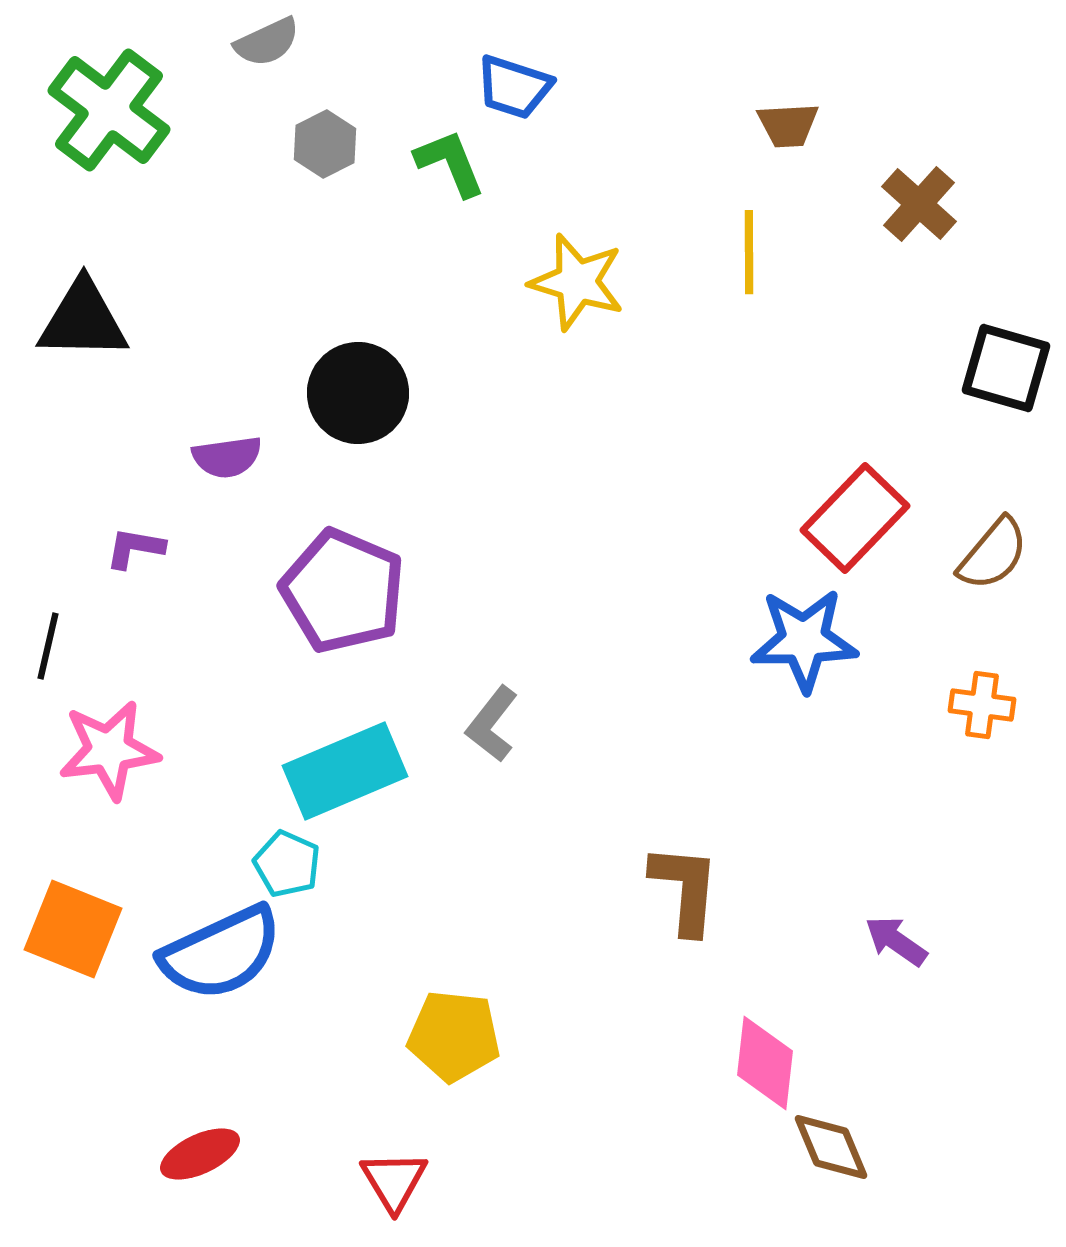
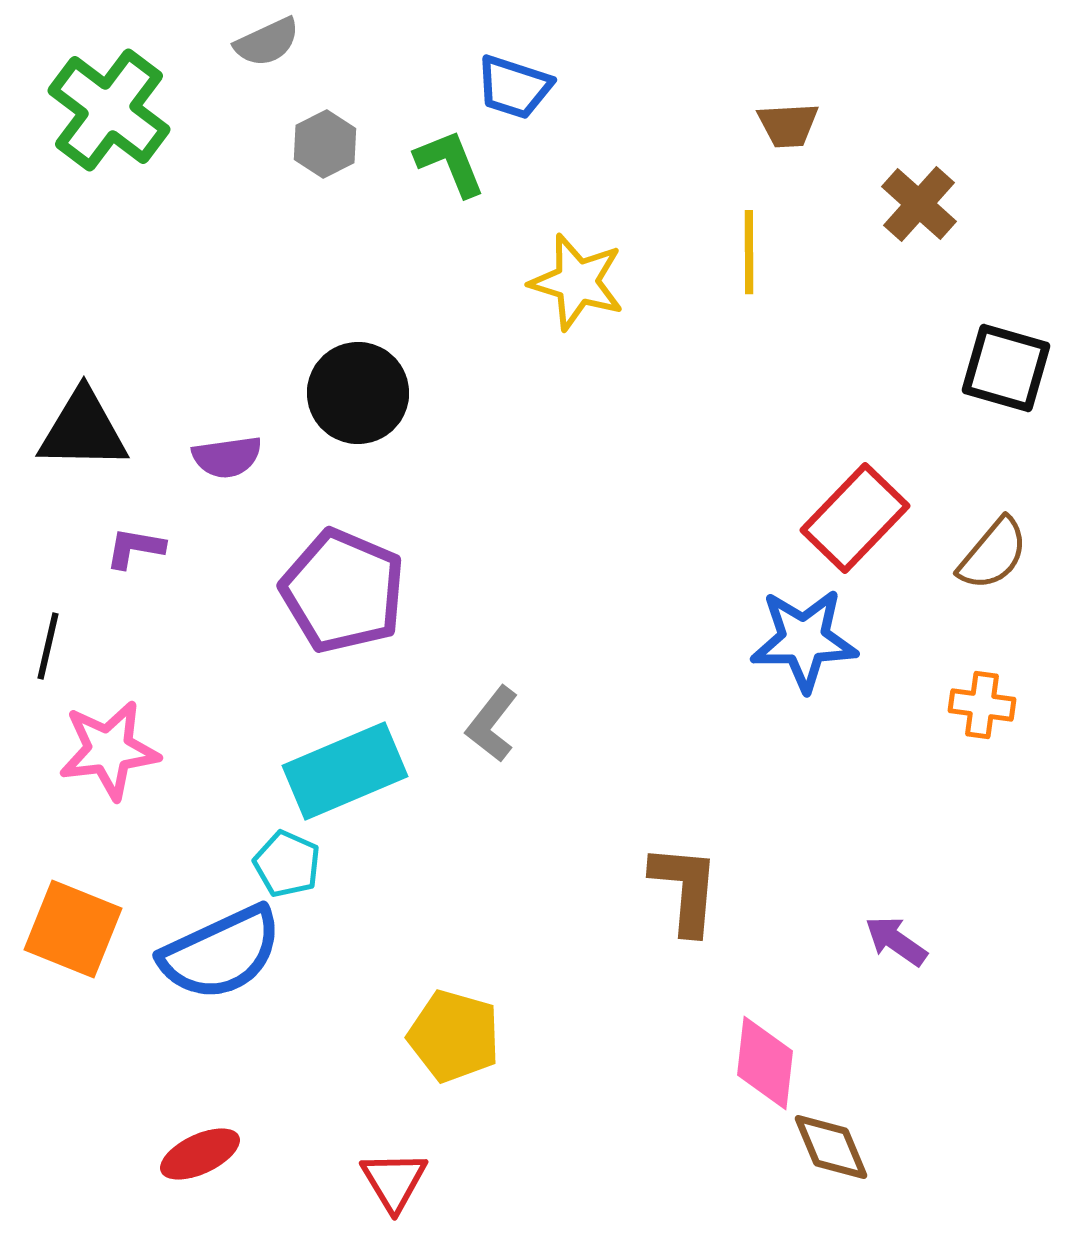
black triangle: moved 110 px down
yellow pentagon: rotated 10 degrees clockwise
